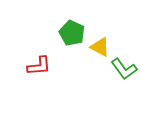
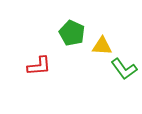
yellow triangle: moved 2 px right, 1 px up; rotated 25 degrees counterclockwise
